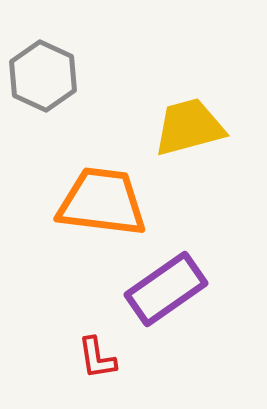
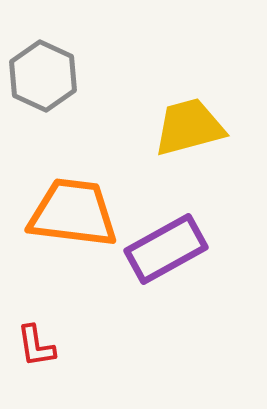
orange trapezoid: moved 29 px left, 11 px down
purple rectangle: moved 40 px up; rotated 6 degrees clockwise
red L-shape: moved 61 px left, 12 px up
